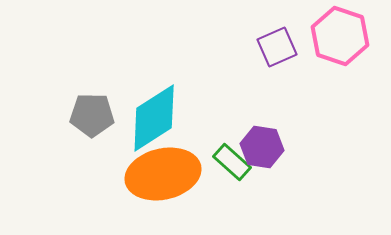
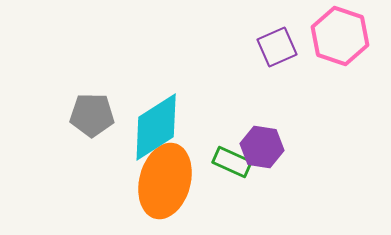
cyan diamond: moved 2 px right, 9 px down
green rectangle: rotated 18 degrees counterclockwise
orange ellipse: moved 2 px right, 7 px down; rotated 62 degrees counterclockwise
